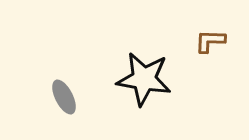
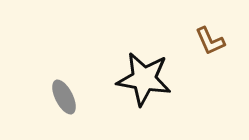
brown L-shape: rotated 116 degrees counterclockwise
